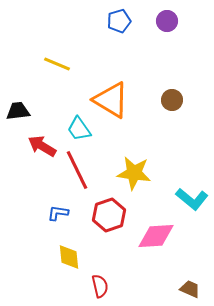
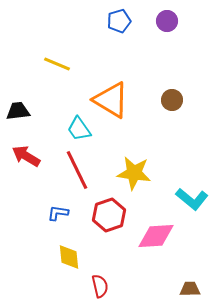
red arrow: moved 16 px left, 10 px down
brown trapezoid: rotated 25 degrees counterclockwise
